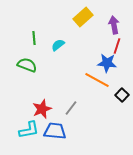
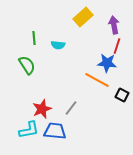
cyan semicircle: rotated 136 degrees counterclockwise
green semicircle: rotated 36 degrees clockwise
black square: rotated 16 degrees counterclockwise
